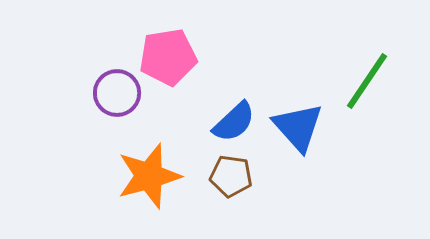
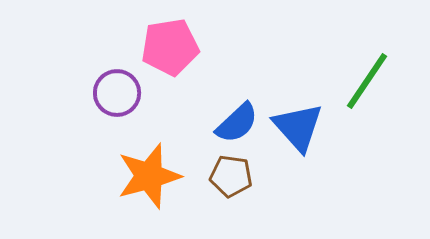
pink pentagon: moved 2 px right, 10 px up
blue semicircle: moved 3 px right, 1 px down
